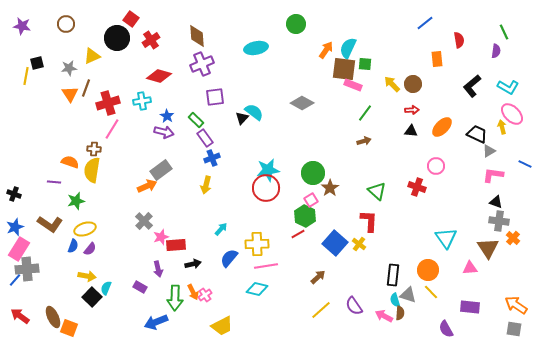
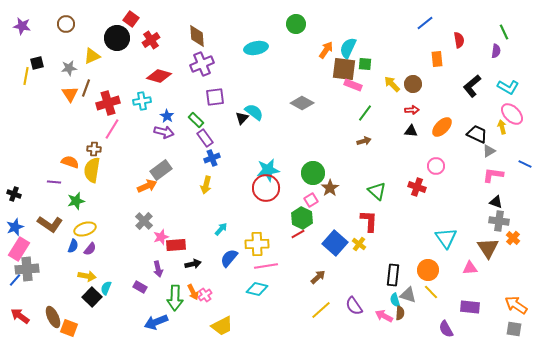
green hexagon at (305, 216): moved 3 px left, 2 px down
